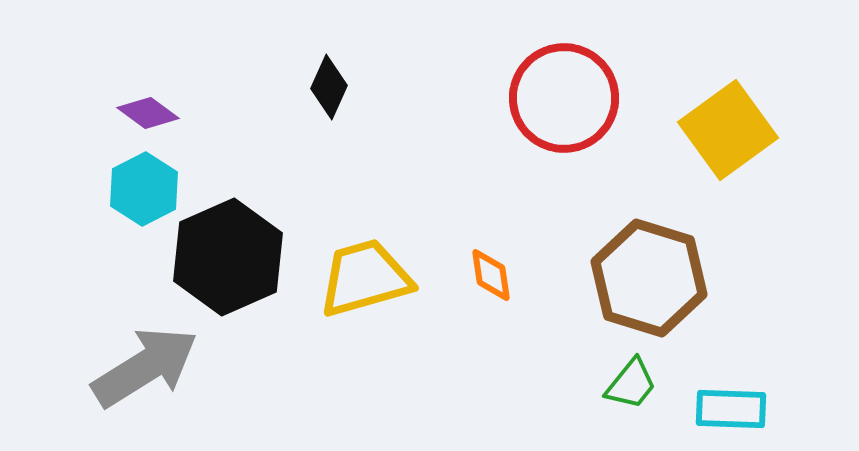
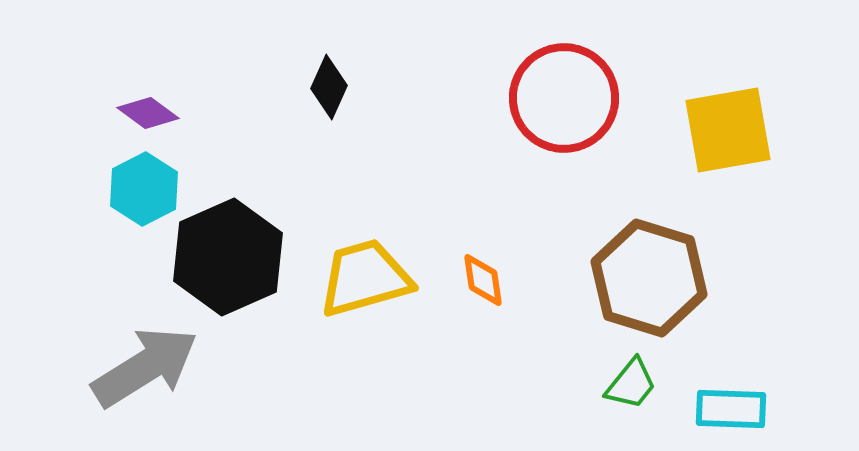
yellow square: rotated 26 degrees clockwise
orange diamond: moved 8 px left, 5 px down
